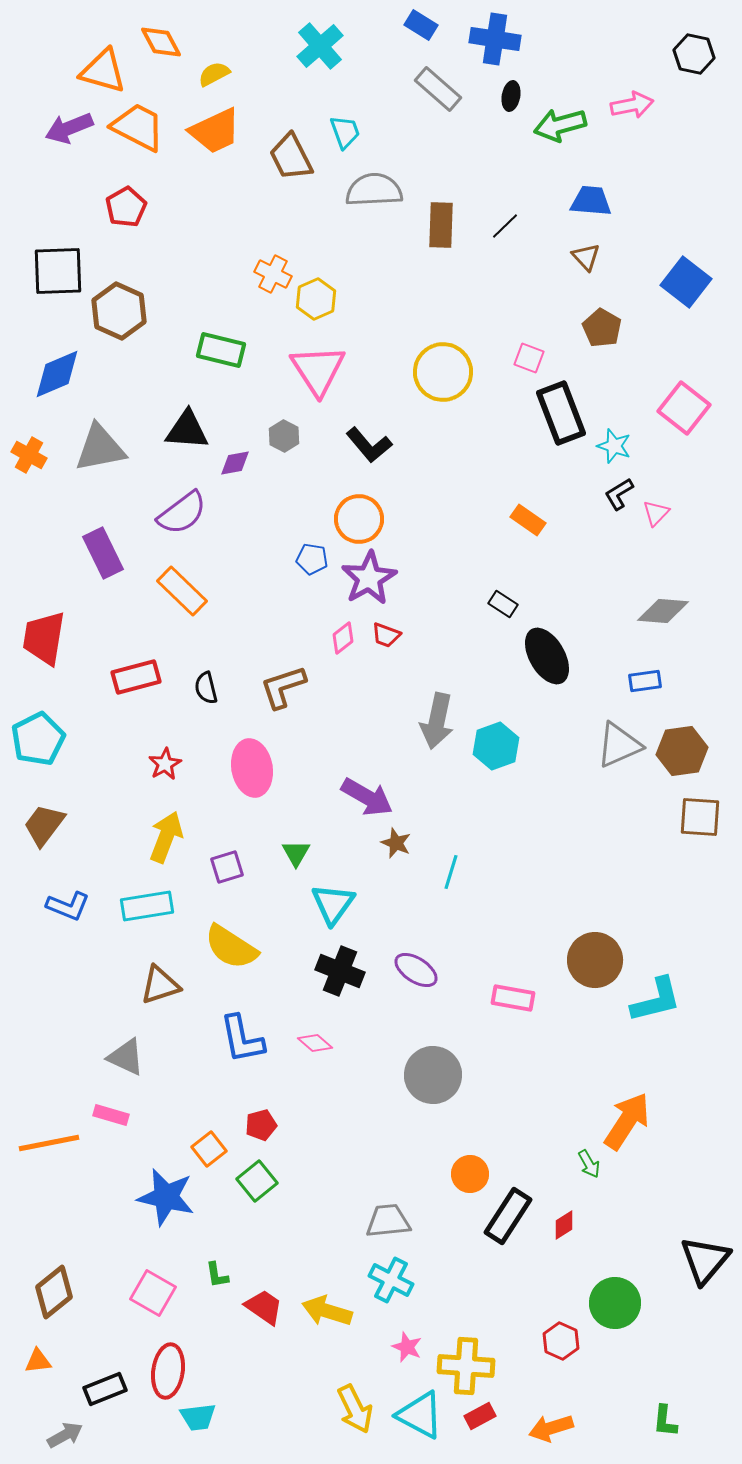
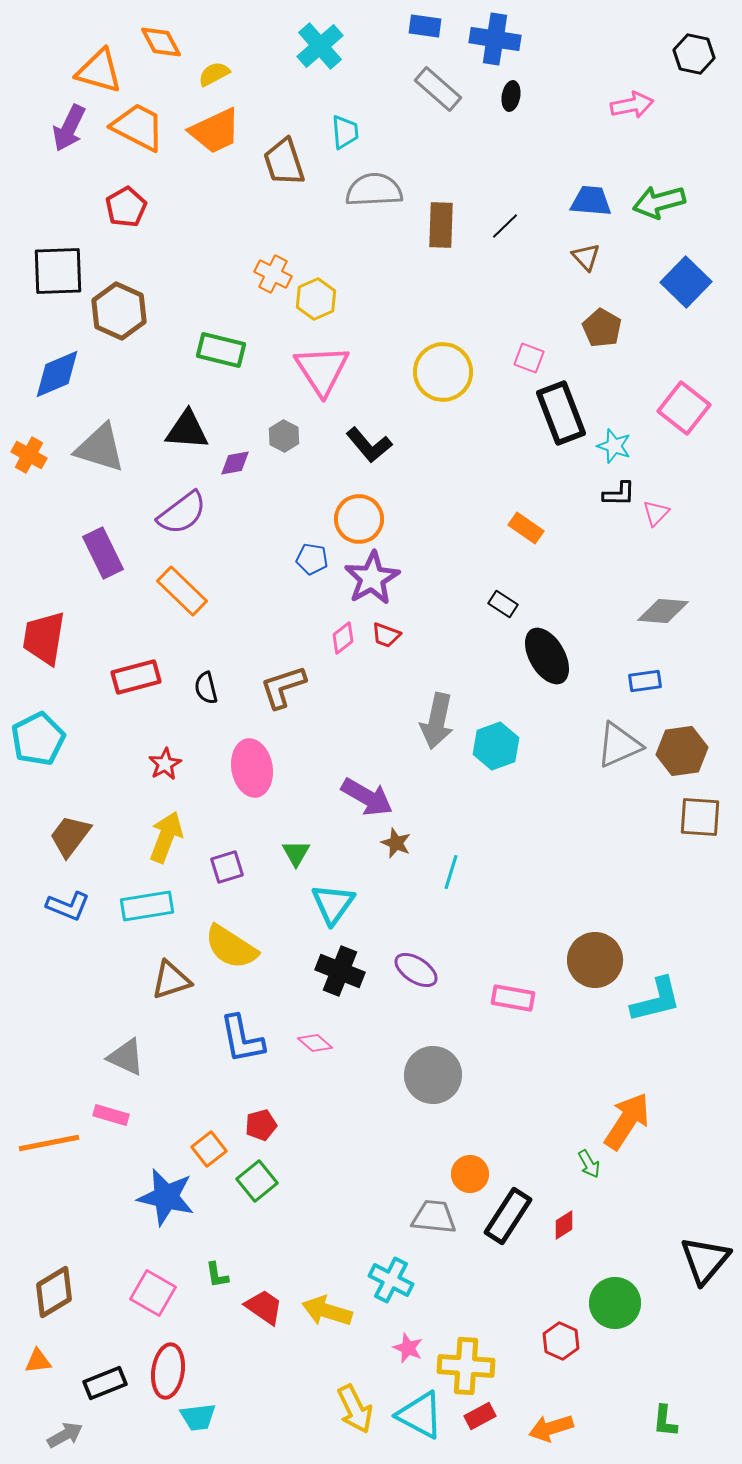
blue rectangle at (421, 25): moved 4 px right, 1 px down; rotated 24 degrees counterclockwise
orange triangle at (103, 71): moved 4 px left
green arrow at (560, 125): moved 99 px right, 77 px down
purple arrow at (69, 128): rotated 42 degrees counterclockwise
cyan trapezoid at (345, 132): rotated 15 degrees clockwise
brown trapezoid at (291, 157): moved 7 px left, 5 px down; rotated 9 degrees clockwise
blue square at (686, 282): rotated 6 degrees clockwise
pink triangle at (318, 370): moved 4 px right
gray triangle at (100, 448): rotated 28 degrees clockwise
black L-shape at (619, 494): rotated 148 degrees counterclockwise
orange rectangle at (528, 520): moved 2 px left, 8 px down
purple star at (369, 578): moved 3 px right
brown trapezoid at (44, 825): moved 26 px right, 11 px down
brown triangle at (160, 985): moved 11 px right, 5 px up
gray trapezoid at (388, 1221): moved 46 px right, 4 px up; rotated 12 degrees clockwise
brown diamond at (54, 1292): rotated 8 degrees clockwise
pink star at (407, 1347): moved 1 px right, 1 px down
black rectangle at (105, 1389): moved 6 px up
